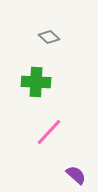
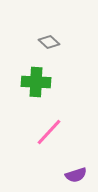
gray diamond: moved 5 px down
purple semicircle: rotated 120 degrees clockwise
